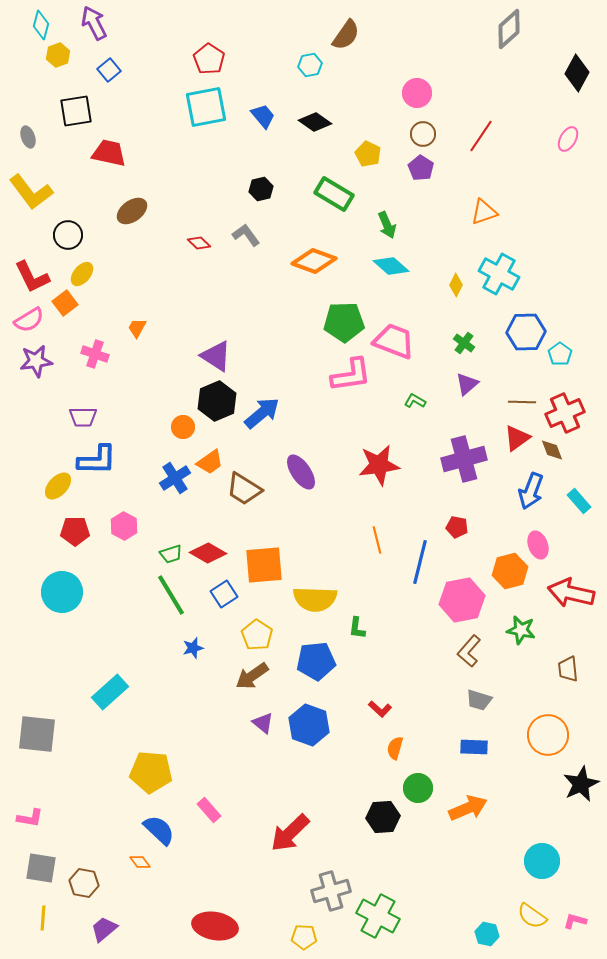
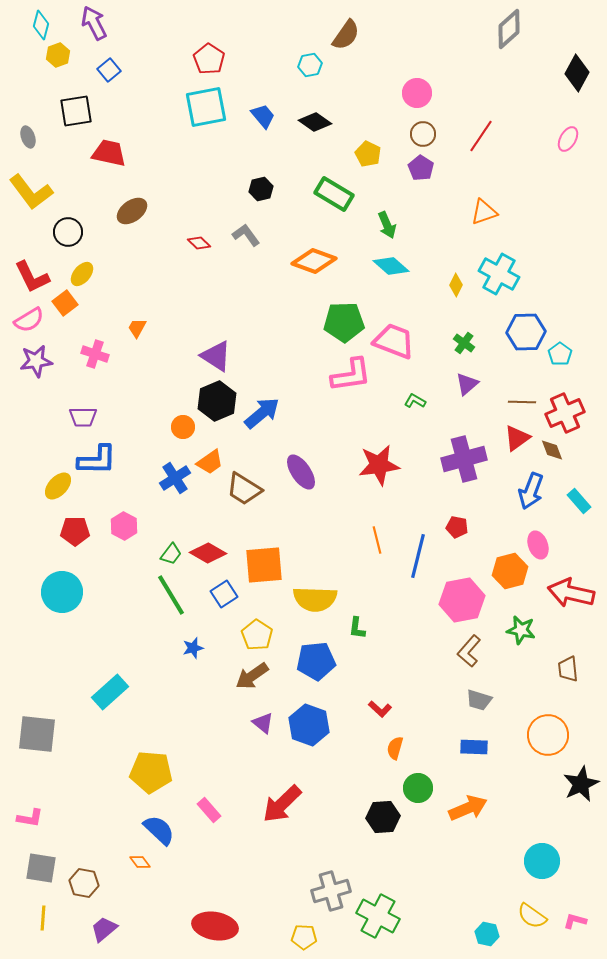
black circle at (68, 235): moved 3 px up
green trapezoid at (171, 554): rotated 35 degrees counterclockwise
blue line at (420, 562): moved 2 px left, 6 px up
red arrow at (290, 833): moved 8 px left, 29 px up
